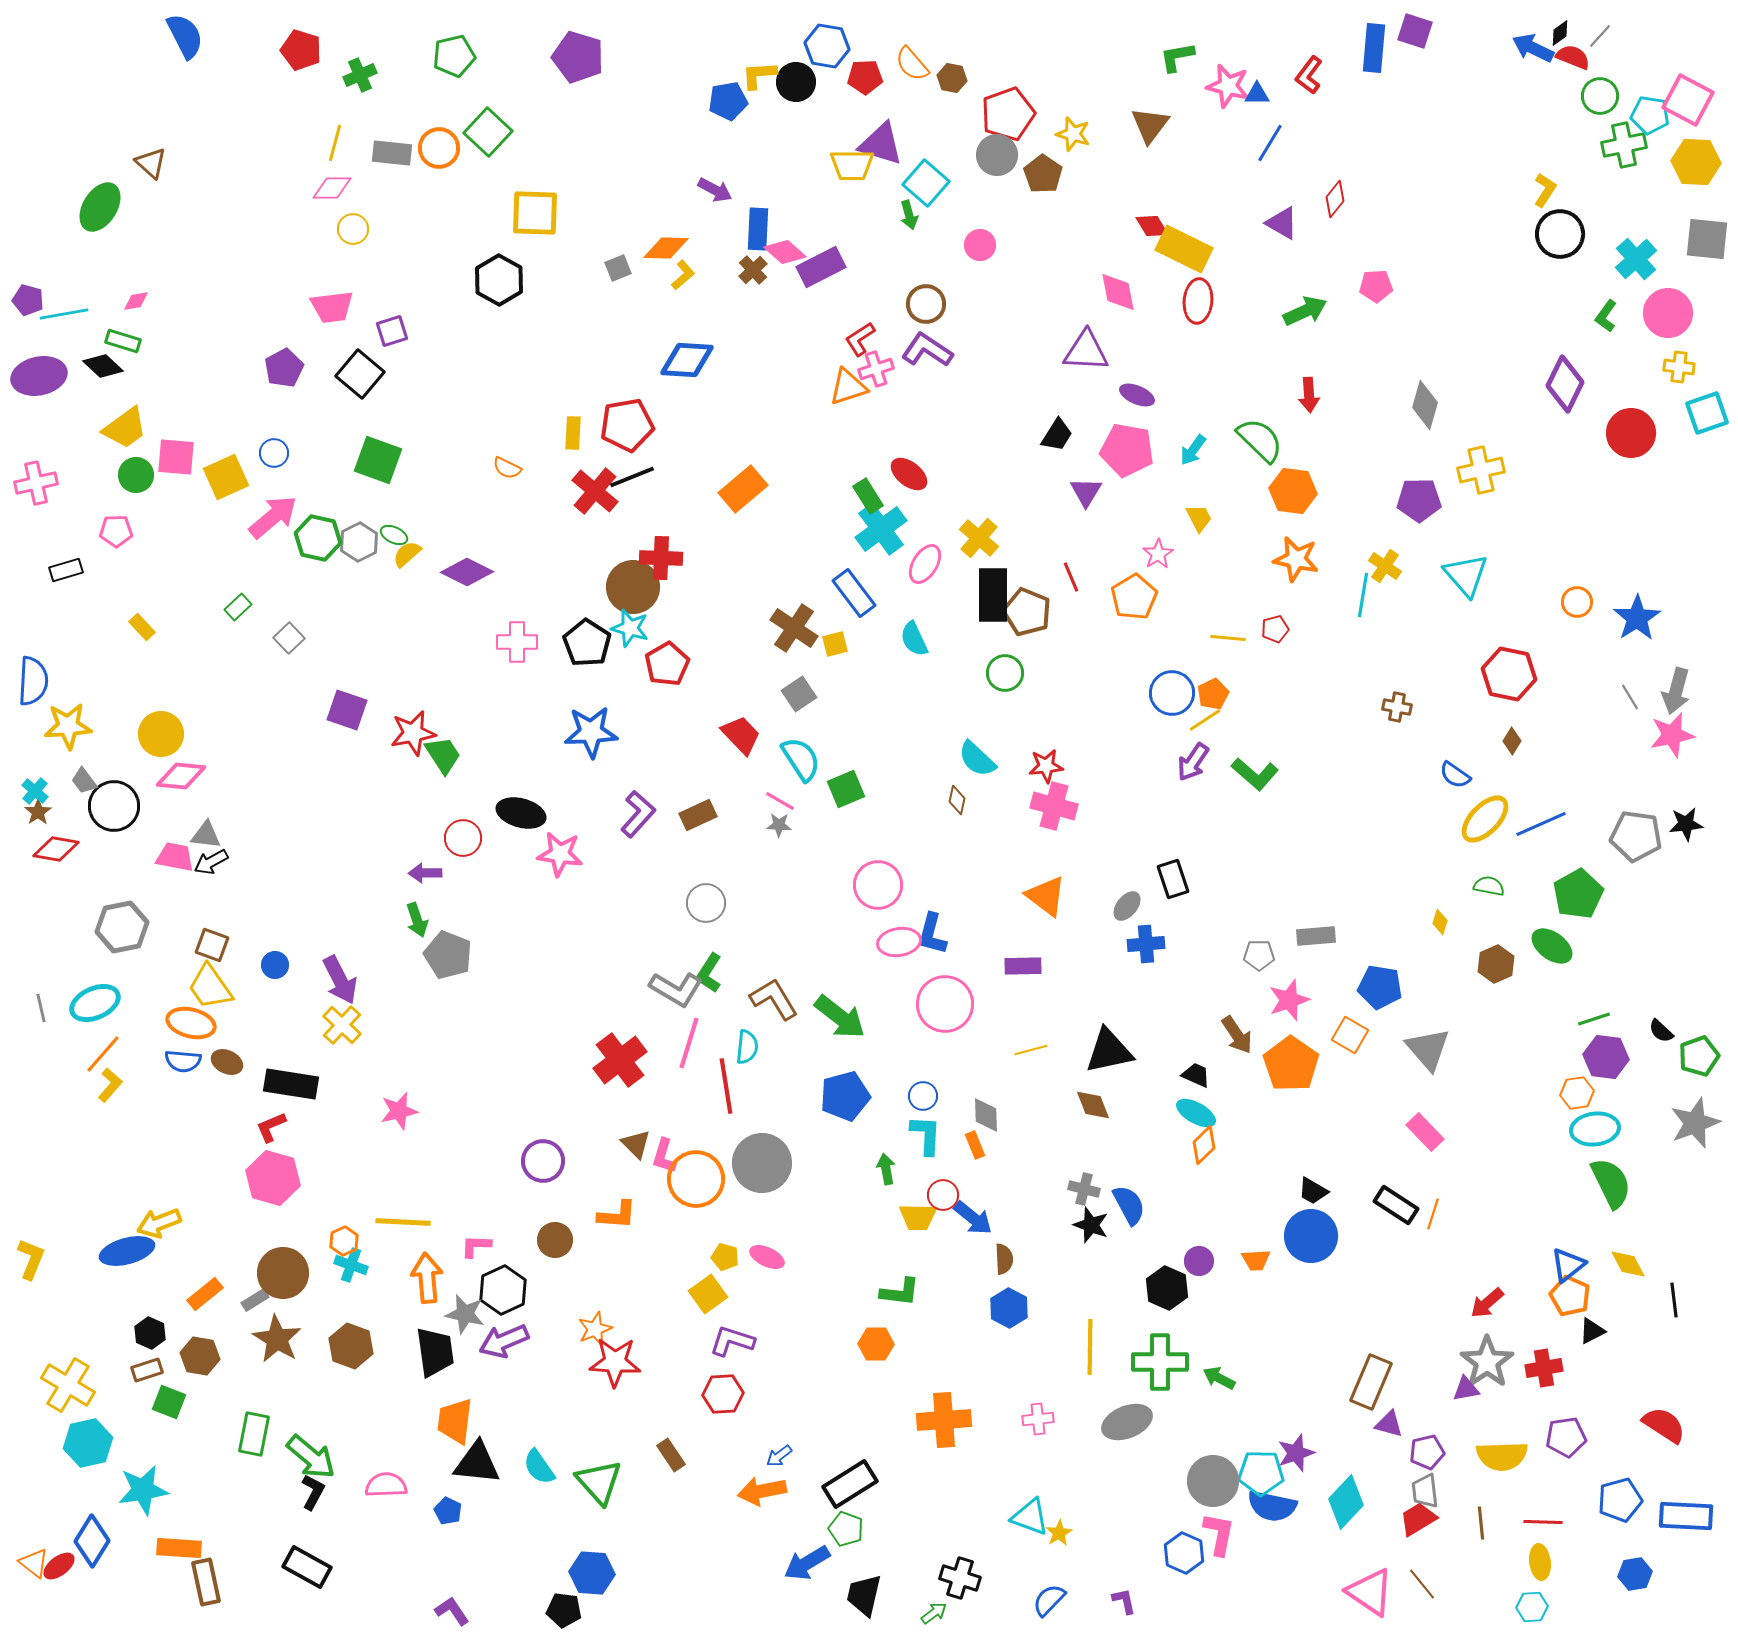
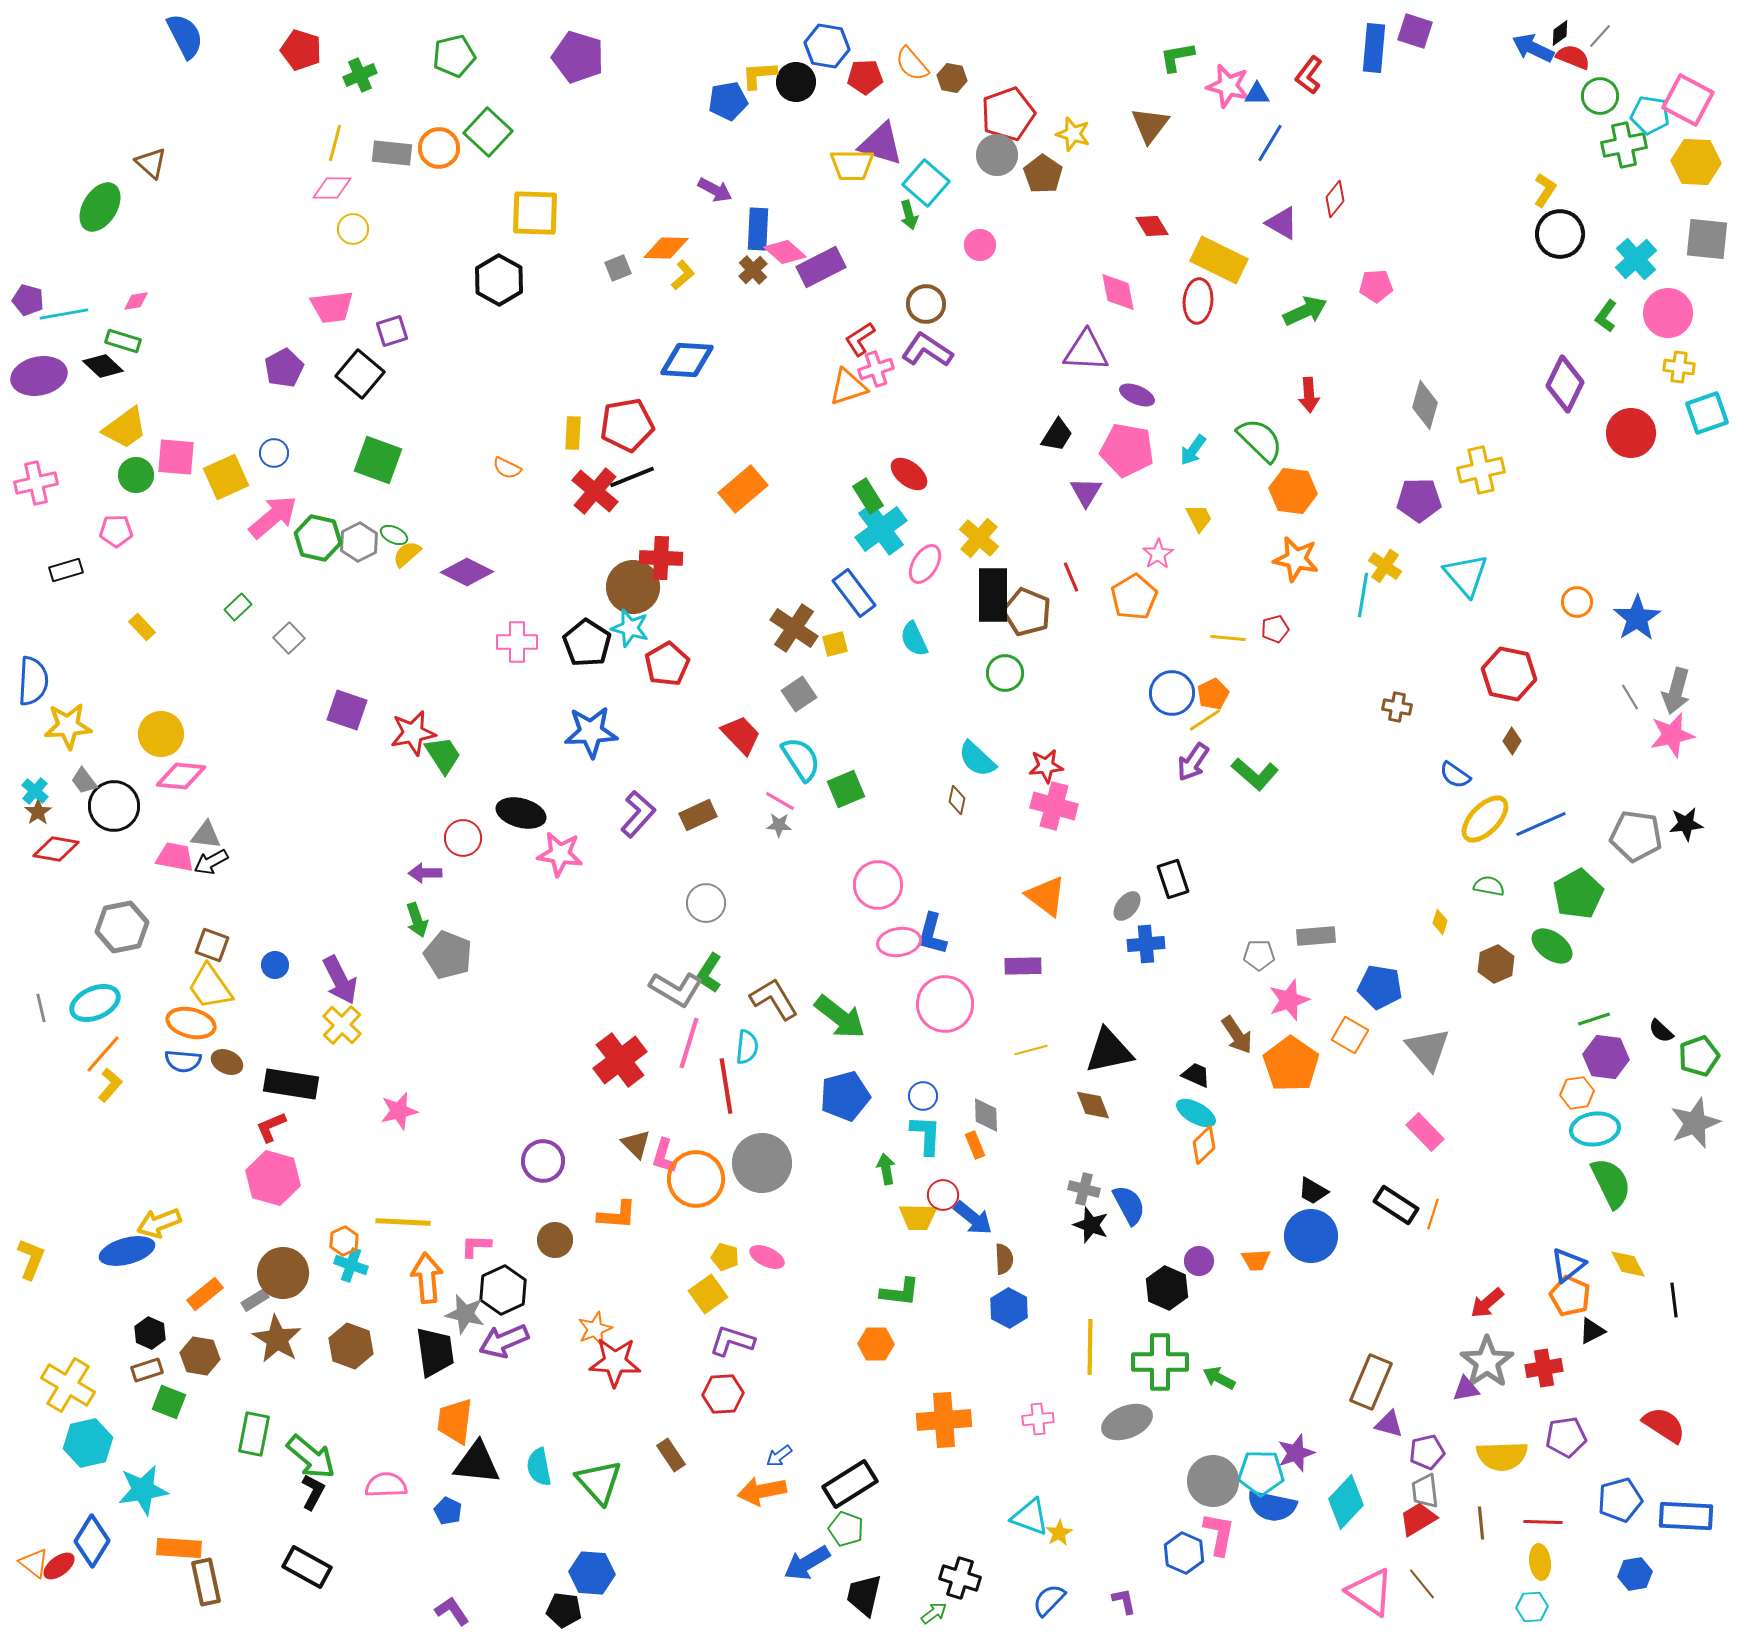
yellow rectangle at (1184, 249): moved 35 px right, 11 px down
cyan semicircle at (539, 1467): rotated 24 degrees clockwise
